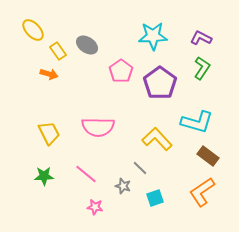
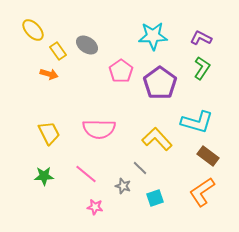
pink semicircle: moved 1 px right, 2 px down
